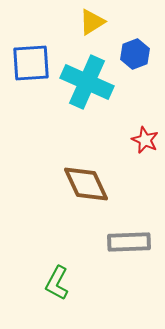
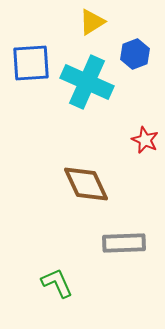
gray rectangle: moved 5 px left, 1 px down
green L-shape: rotated 128 degrees clockwise
